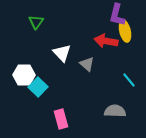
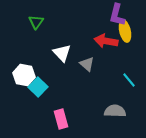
white hexagon: rotated 10 degrees clockwise
